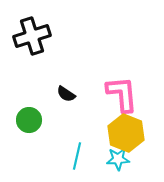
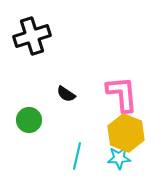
cyan star: moved 1 px right, 1 px up
